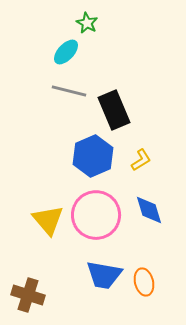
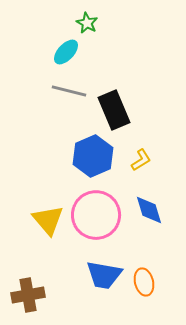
brown cross: rotated 28 degrees counterclockwise
